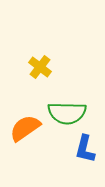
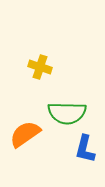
yellow cross: rotated 20 degrees counterclockwise
orange semicircle: moved 6 px down
